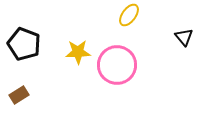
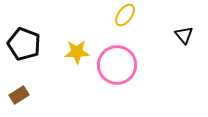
yellow ellipse: moved 4 px left
black triangle: moved 2 px up
yellow star: moved 1 px left
